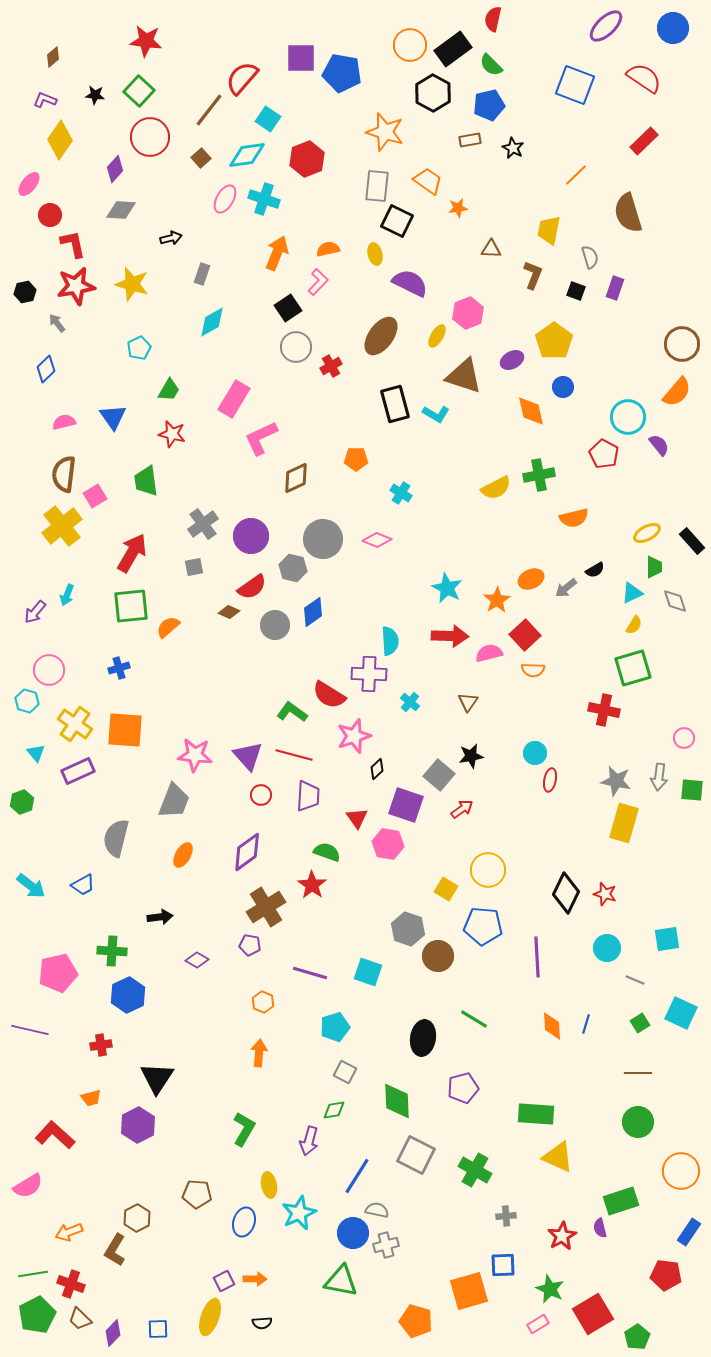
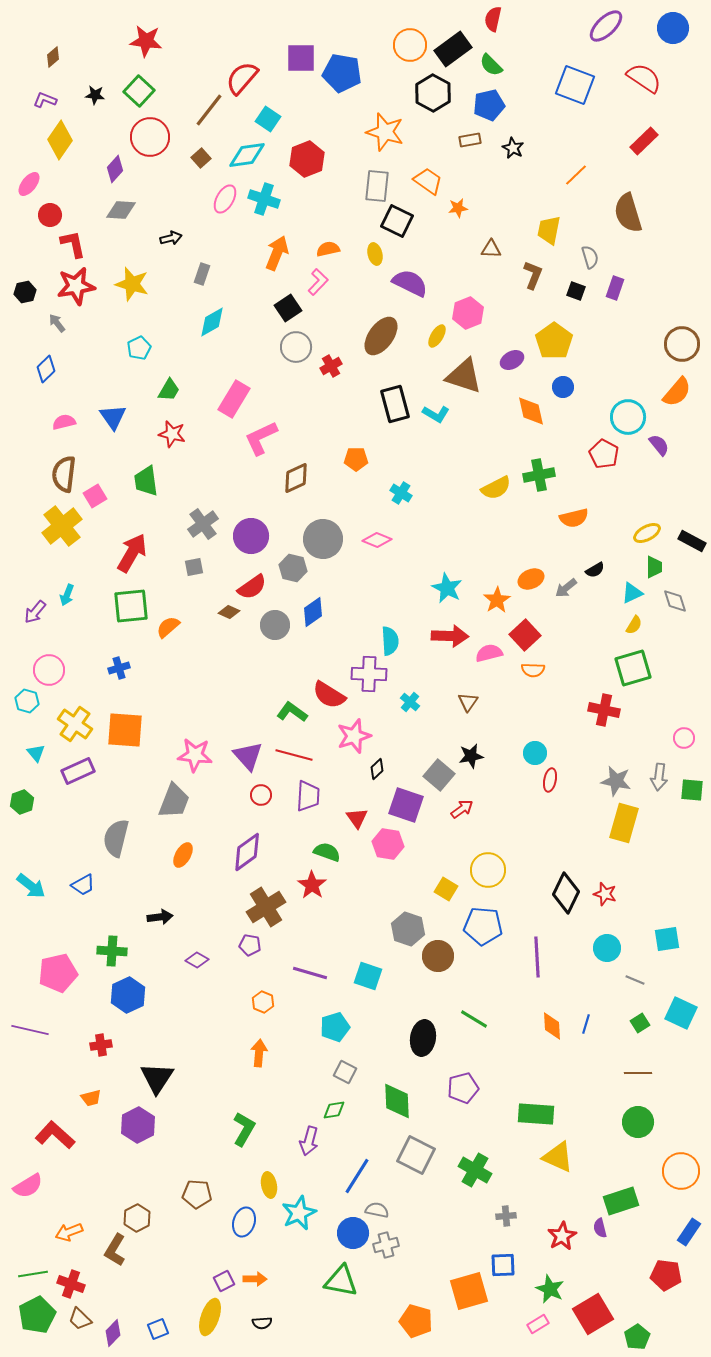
black rectangle at (692, 541): rotated 20 degrees counterclockwise
cyan square at (368, 972): moved 4 px down
blue square at (158, 1329): rotated 20 degrees counterclockwise
